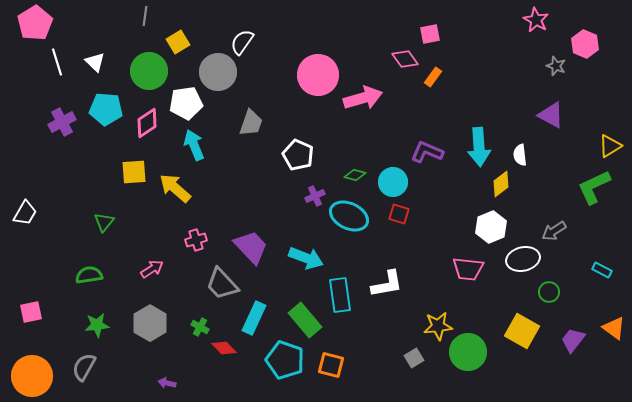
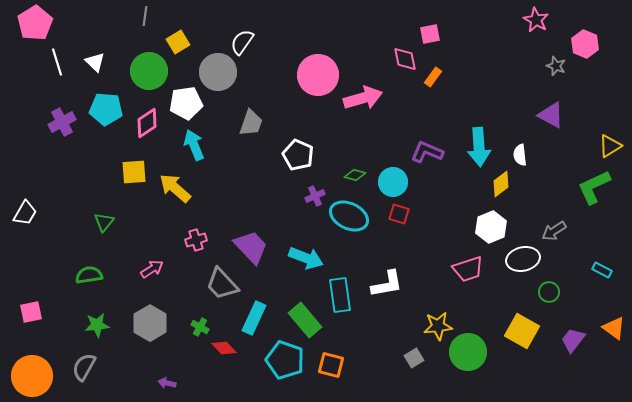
pink diamond at (405, 59): rotated 24 degrees clockwise
pink trapezoid at (468, 269): rotated 24 degrees counterclockwise
